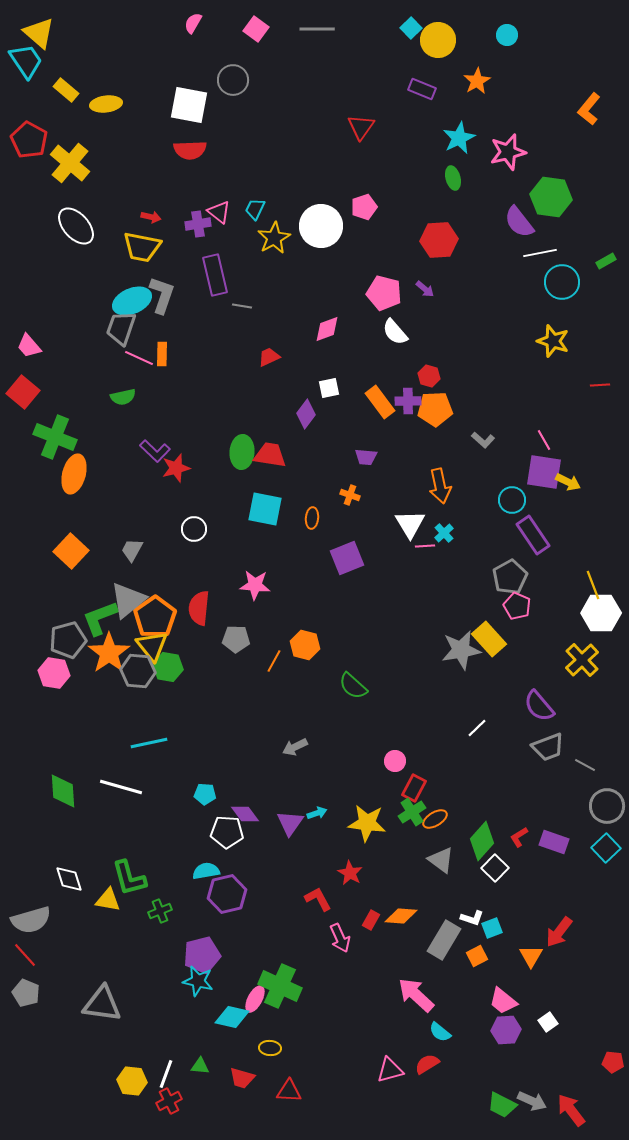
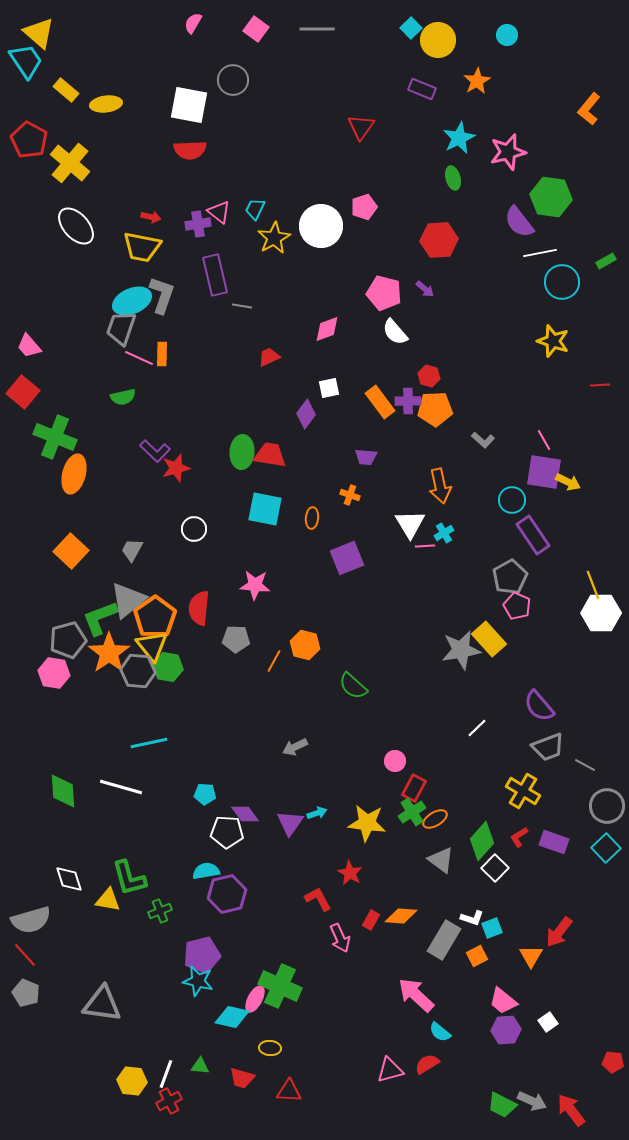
cyan cross at (444, 533): rotated 12 degrees clockwise
yellow cross at (582, 660): moved 59 px left, 131 px down; rotated 16 degrees counterclockwise
